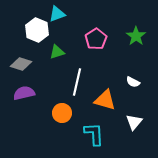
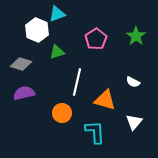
cyan L-shape: moved 1 px right, 2 px up
